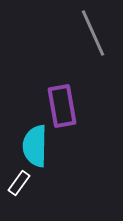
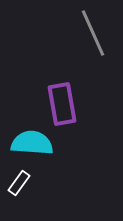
purple rectangle: moved 2 px up
cyan semicircle: moved 3 px left, 3 px up; rotated 93 degrees clockwise
